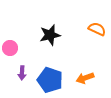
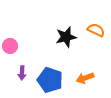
orange semicircle: moved 1 px left, 1 px down
black star: moved 16 px right, 2 px down
pink circle: moved 2 px up
